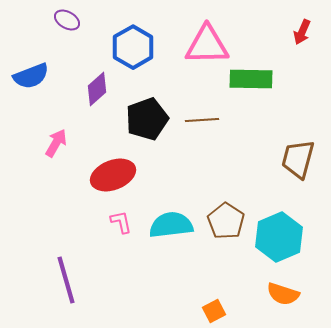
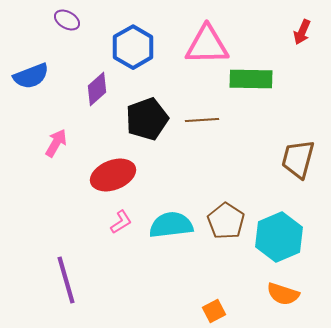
pink L-shape: rotated 70 degrees clockwise
